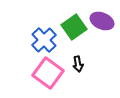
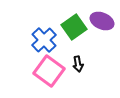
pink square: moved 1 px right, 2 px up
